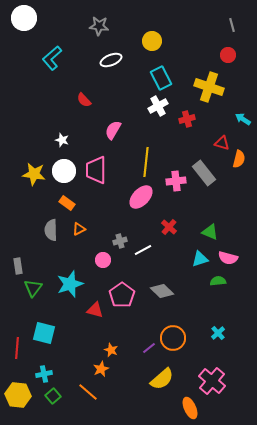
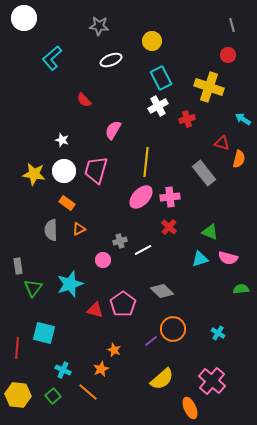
pink trapezoid at (96, 170): rotated 16 degrees clockwise
pink cross at (176, 181): moved 6 px left, 16 px down
green semicircle at (218, 281): moved 23 px right, 8 px down
pink pentagon at (122, 295): moved 1 px right, 9 px down
cyan cross at (218, 333): rotated 16 degrees counterclockwise
orange circle at (173, 338): moved 9 px up
purple line at (149, 348): moved 2 px right, 7 px up
orange star at (111, 350): moved 3 px right
cyan cross at (44, 374): moved 19 px right, 4 px up; rotated 35 degrees clockwise
